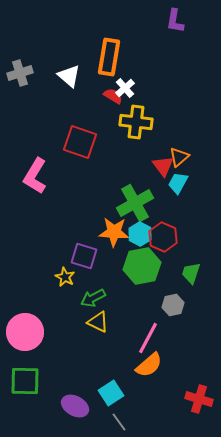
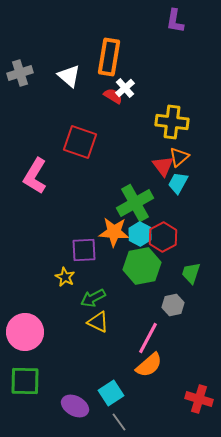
yellow cross: moved 36 px right
red hexagon: rotated 8 degrees clockwise
purple square: moved 6 px up; rotated 20 degrees counterclockwise
